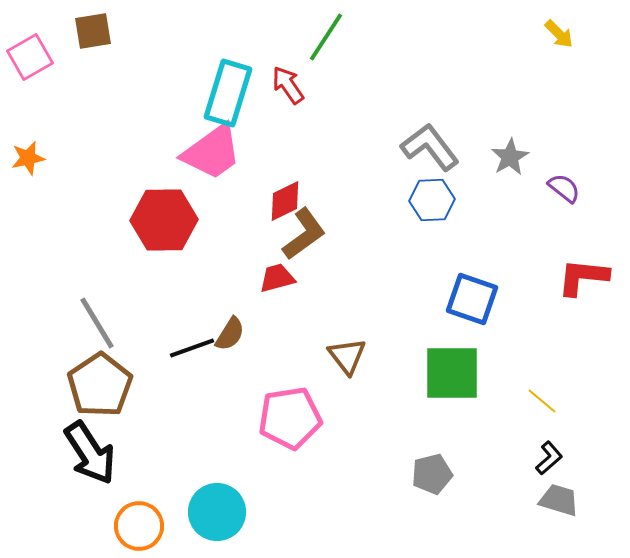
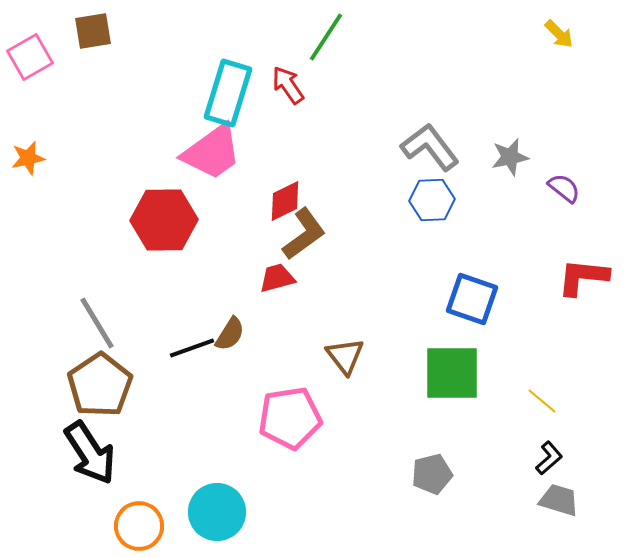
gray star: rotated 18 degrees clockwise
brown triangle: moved 2 px left
